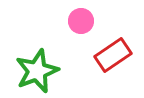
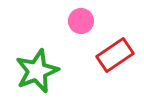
red rectangle: moved 2 px right
